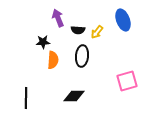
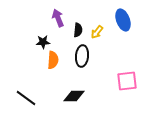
black semicircle: rotated 88 degrees counterclockwise
pink square: rotated 10 degrees clockwise
black line: rotated 55 degrees counterclockwise
